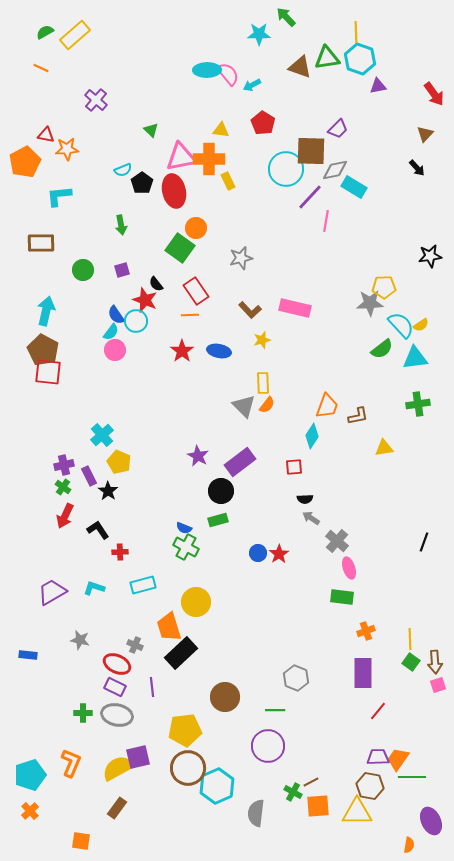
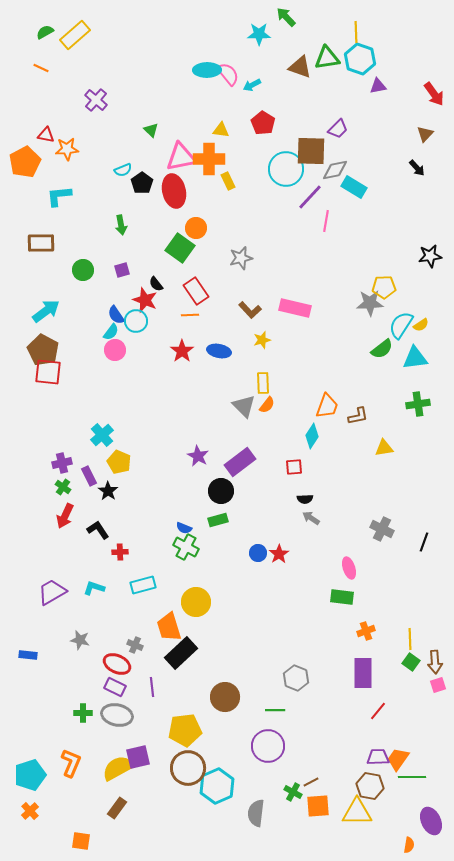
cyan arrow at (46, 311): rotated 40 degrees clockwise
cyan semicircle at (401, 325): rotated 104 degrees counterclockwise
purple cross at (64, 465): moved 2 px left, 2 px up
gray cross at (337, 541): moved 45 px right, 12 px up; rotated 15 degrees counterclockwise
